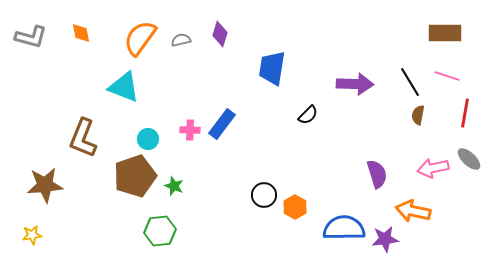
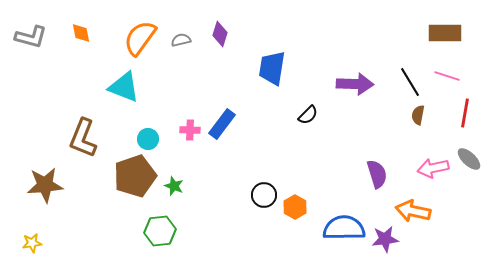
yellow star: moved 8 px down
